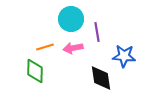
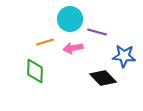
cyan circle: moved 1 px left
purple line: rotated 66 degrees counterclockwise
orange line: moved 5 px up
black diamond: moved 2 px right; rotated 36 degrees counterclockwise
